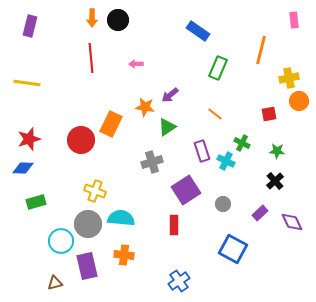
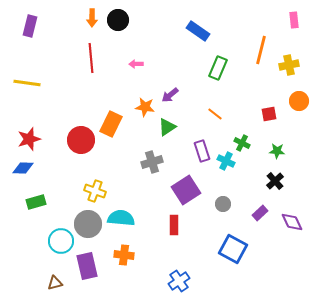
yellow cross at (289, 78): moved 13 px up
